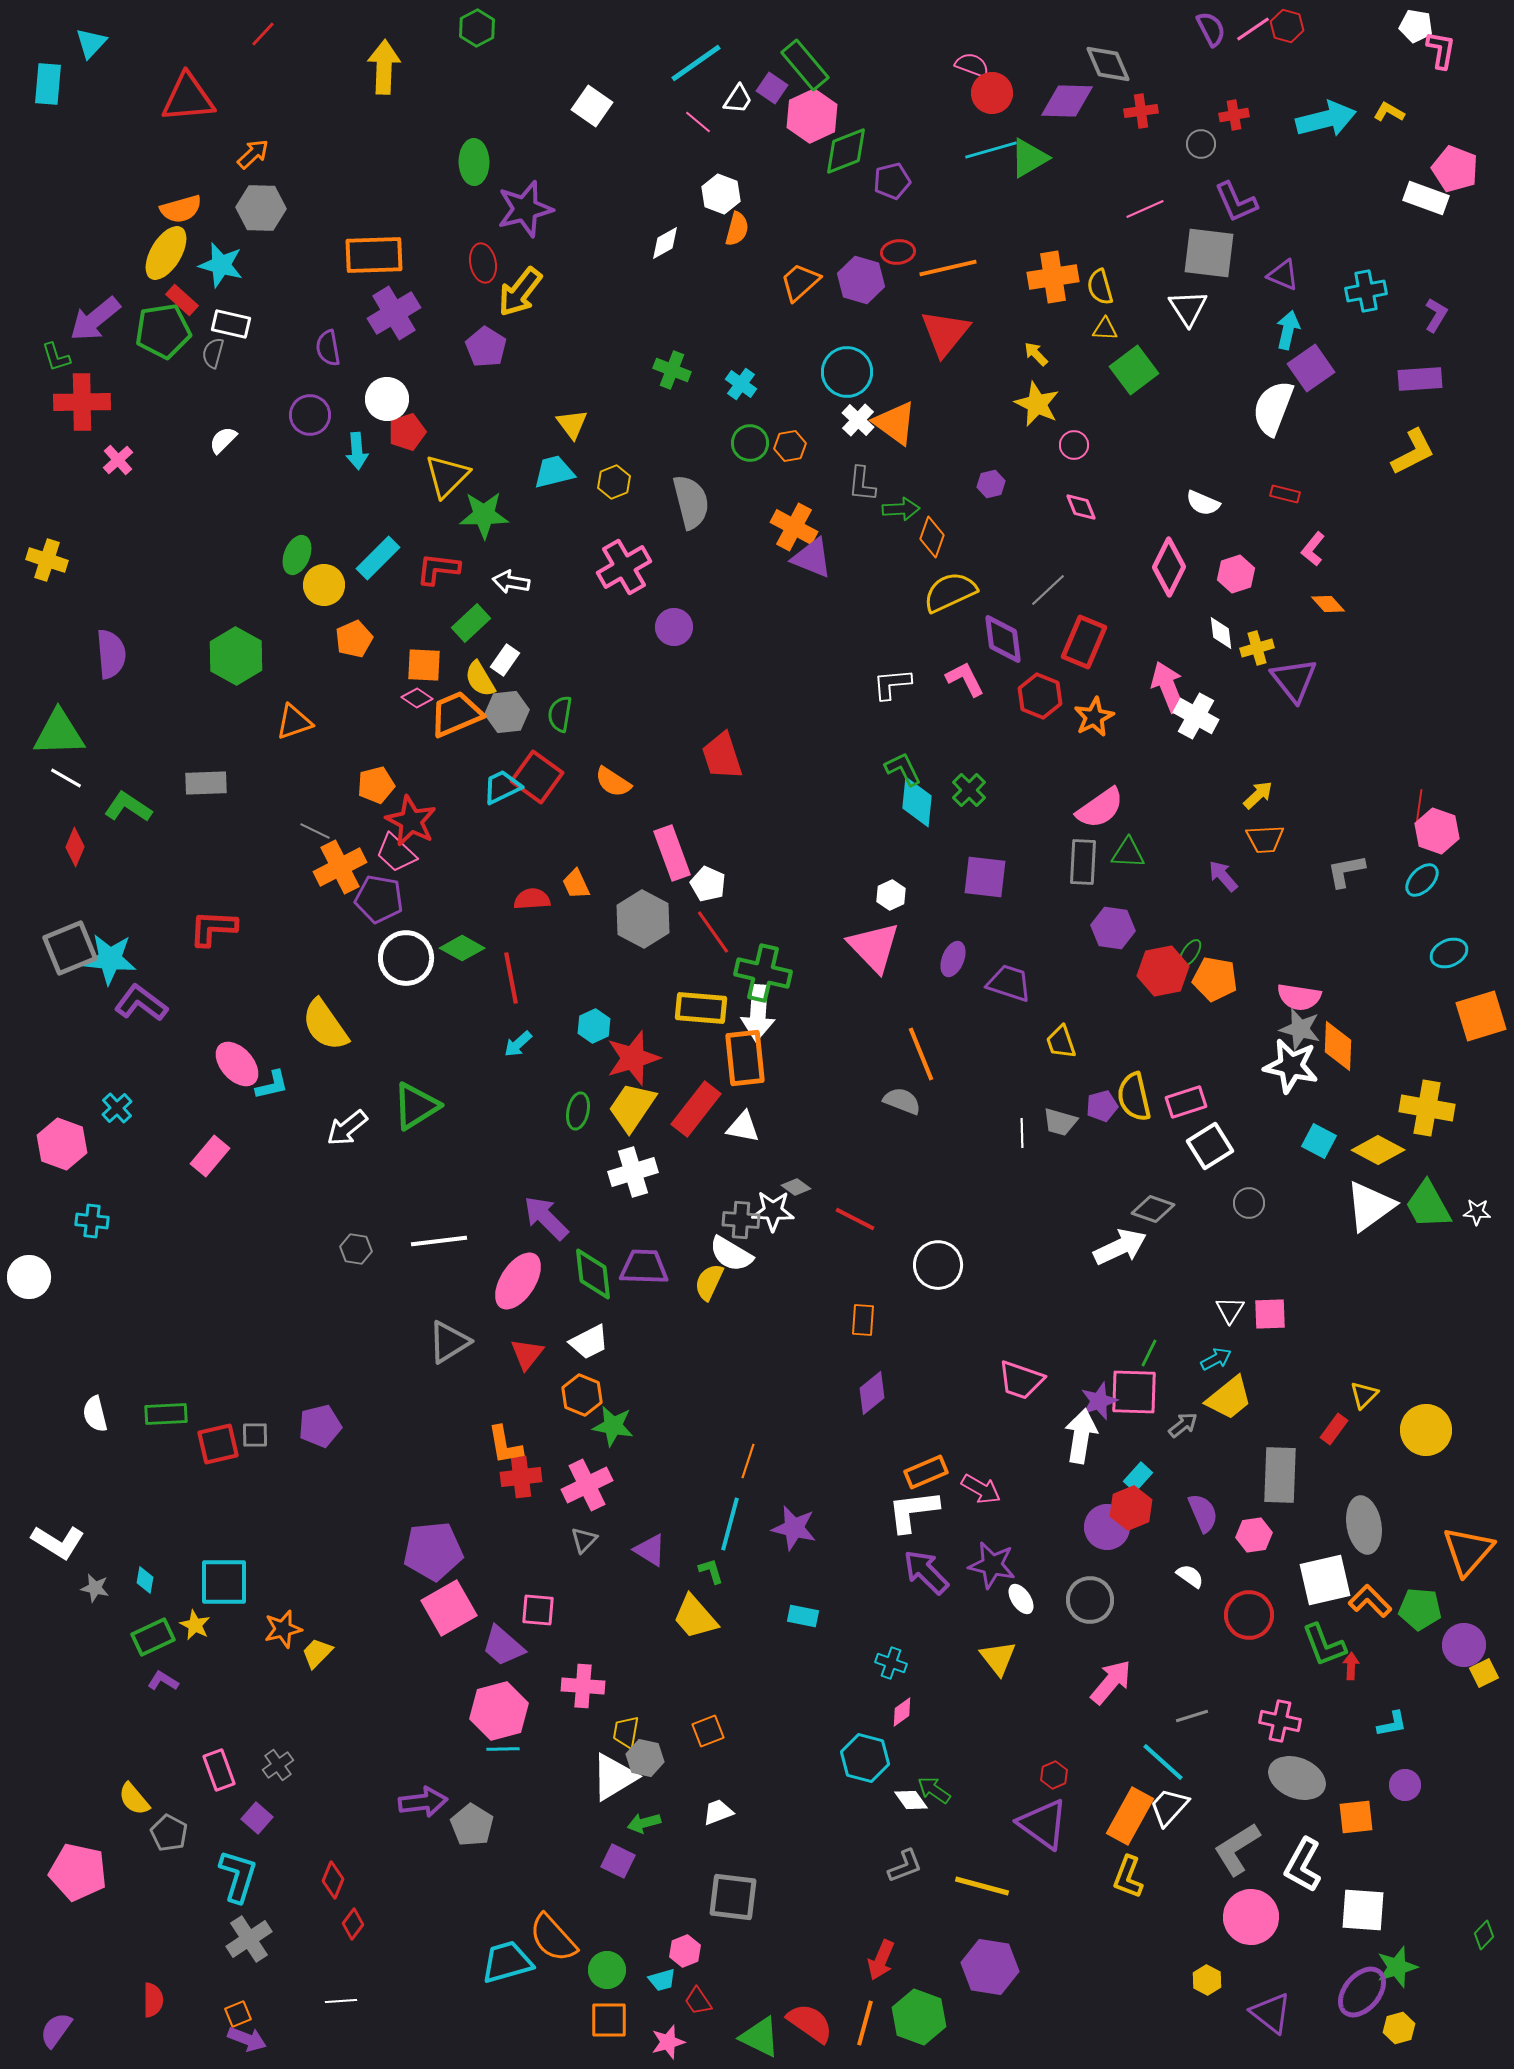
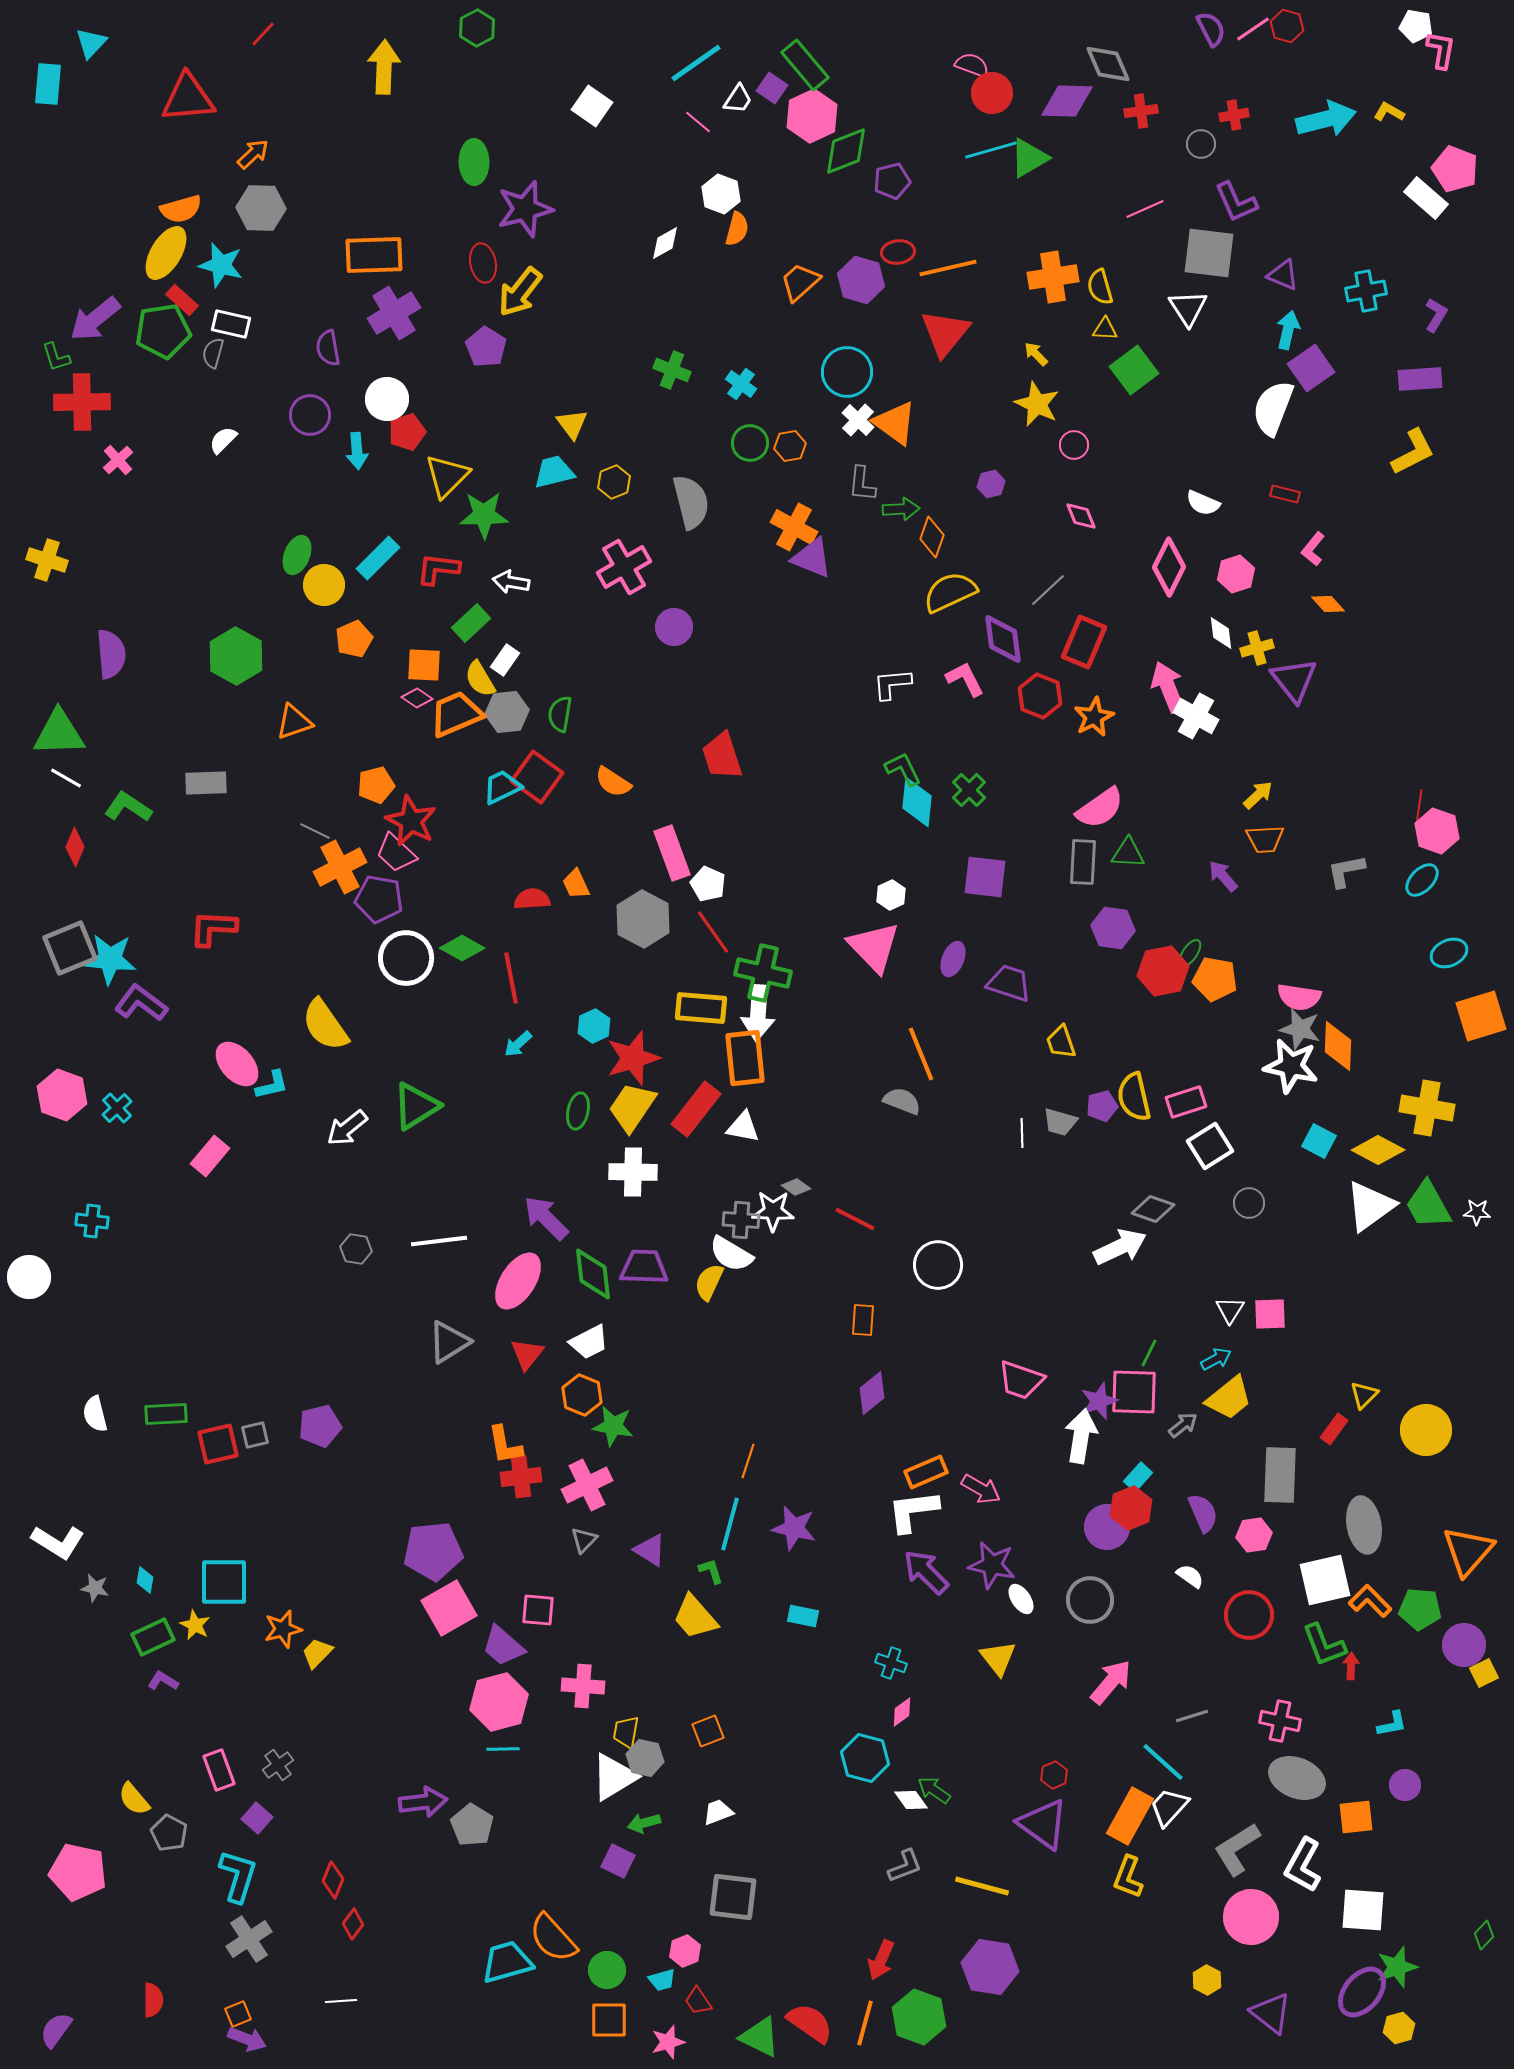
white rectangle at (1426, 198): rotated 21 degrees clockwise
pink diamond at (1081, 507): moved 9 px down
pink hexagon at (62, 1144): moved 49 px up
white cross at (633, 1172): rotated 18 degrees clockwise
gray square at (255, 1435): rotated 12 degrees counterclockwise
pink hexagon at (499, 1711): moved 9 px up
